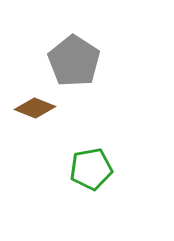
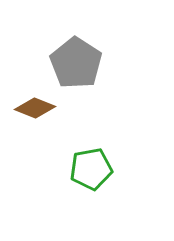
gray pentagon: moved 2 px right, 2 px down
